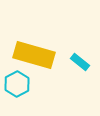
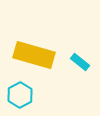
cyan hexagon: moved 3 px right, 11 px down
